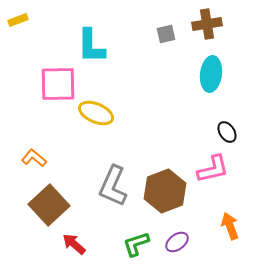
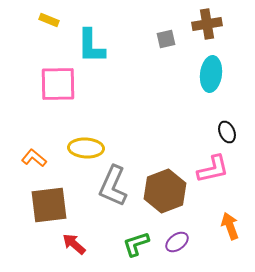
yellow rectangle: moved 31 px right; rotated 42 degrees clockwise
gray square: moved 5 px down
yellow ellipse: moved 10 px left, 35 px down; rotated 20 degrees counterclockwise
black ellipse: rotated 10 degrees clockwise
brown square: rotated 36 degrees clockwise
